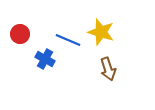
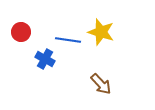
red circle: moved 1 px right, 2 px up
blue line: rotated 15 degrees counterclockwise
brown arrow: moved 7 px left, 15 px down; rotated 25 degrees counterclockwise
